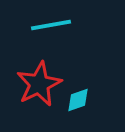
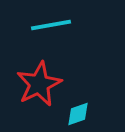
cyan diamond: moved 14 px down
